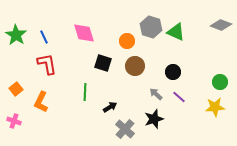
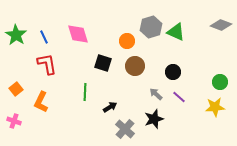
gray hexagon: rotated 25 degrees clockwise
pink diamond: moved 6 px left, 1 px down
